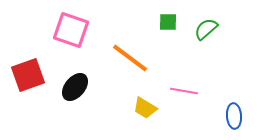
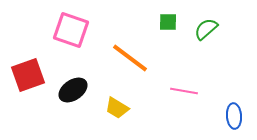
black ellipse: moved 2 px left, 3 px down; rotated 16 degrees clockwise
yellow trapezoid: moved 28 px left
